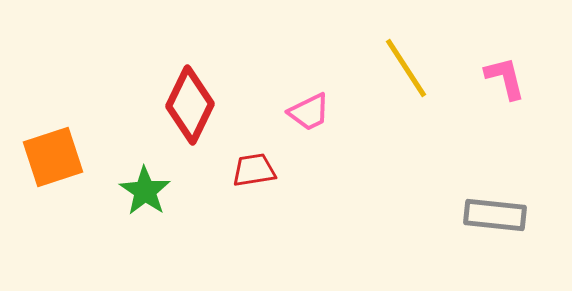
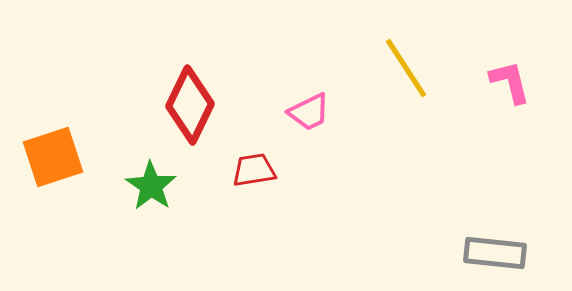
pink L-shape: moved 5 px right, 4 px down
green star: moved 6 px right, 5 px up
gray rectangle: moved 38 px down
